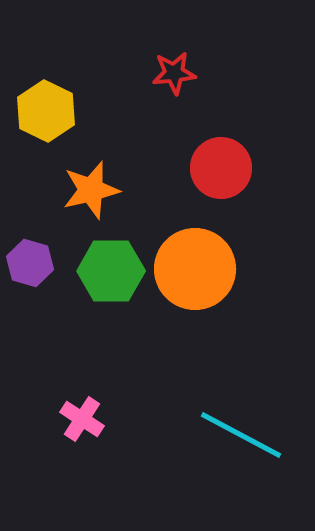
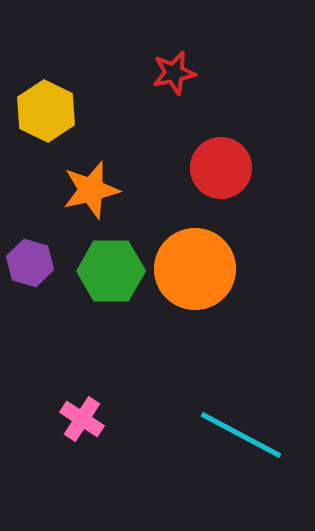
red star: rotated 6 degrees counterclockwise
